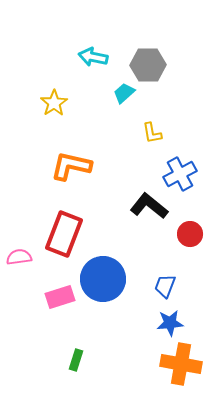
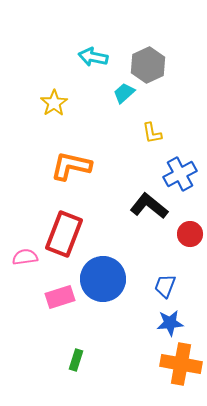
gray hexagon: rotated 24 degrees counterclockwise
pink semicircle: moved 6 px right
